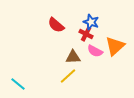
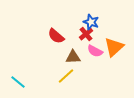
red semicircle: moved 11 px down
red cross: rotated 24 degrees clockwise
orange triangle: moved 1 px left, 1 px down
yellow line: moved 2 px left
cyan line: moved 2 px up
